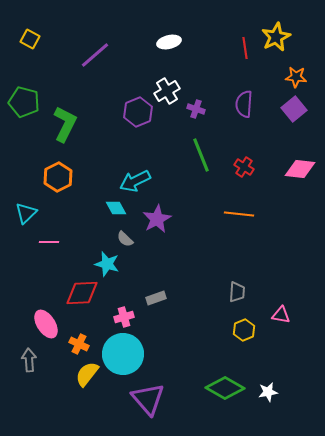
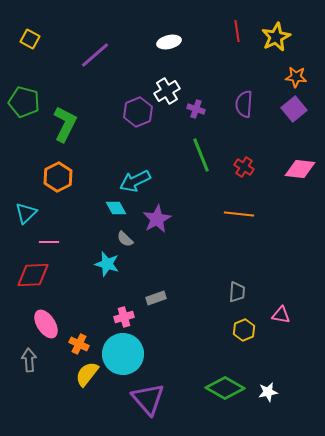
red line: moved 8 px left, 17 px up
red diamond: moved 49 px left, 18 px up
